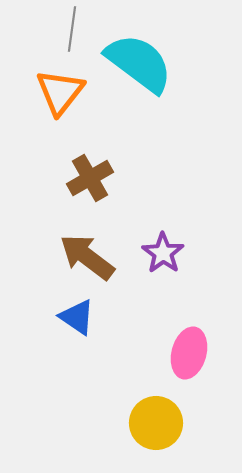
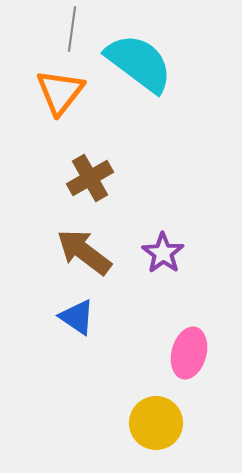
brown arrow: moved 3 px left, 5 px up
